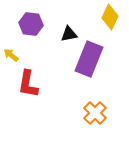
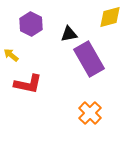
yellow diamond: rotated 50 degrees clockwise
purple hexagon: rotated 20 degrees clockwise
purple rectangle: rotated 52 degrees counterclockwise
red L-shape: rotated 88 degrees counterclockwise
orange cross: moved 5 px left
